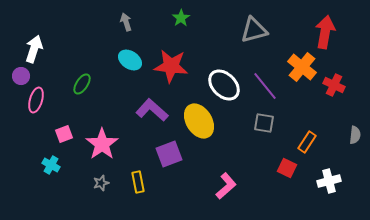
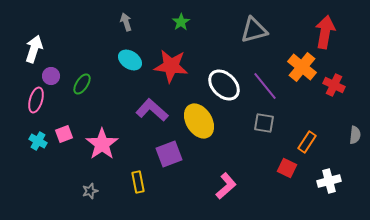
green star: moved 4 px down
purple circle: moved 30 px right
cyan cross: moved 13 px left, 24 px up
gray star: moved 11 px left, 8 px down
